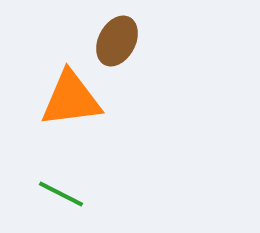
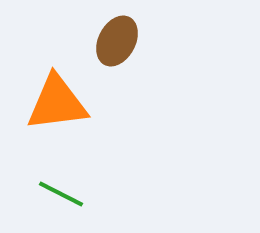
orange triangle: moved 14 px left, 4 px down
